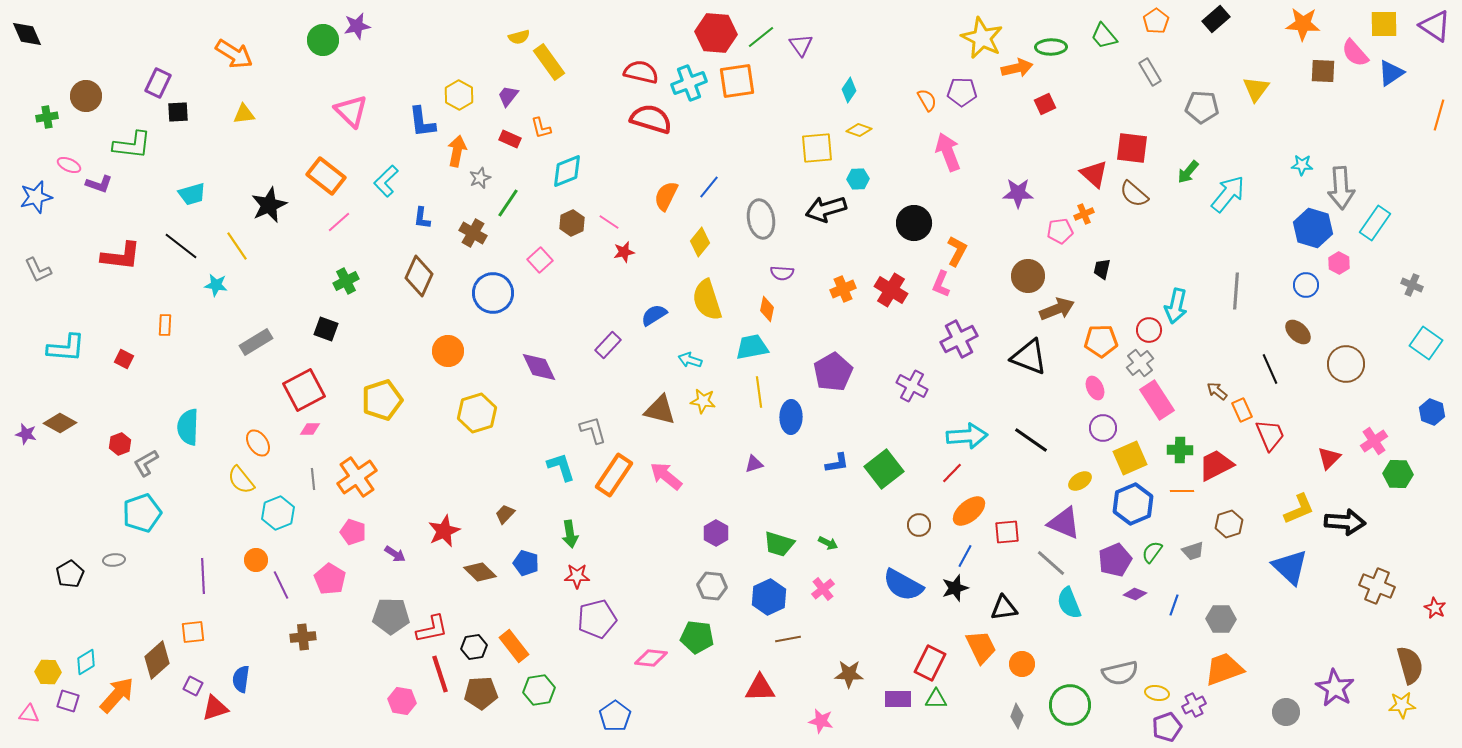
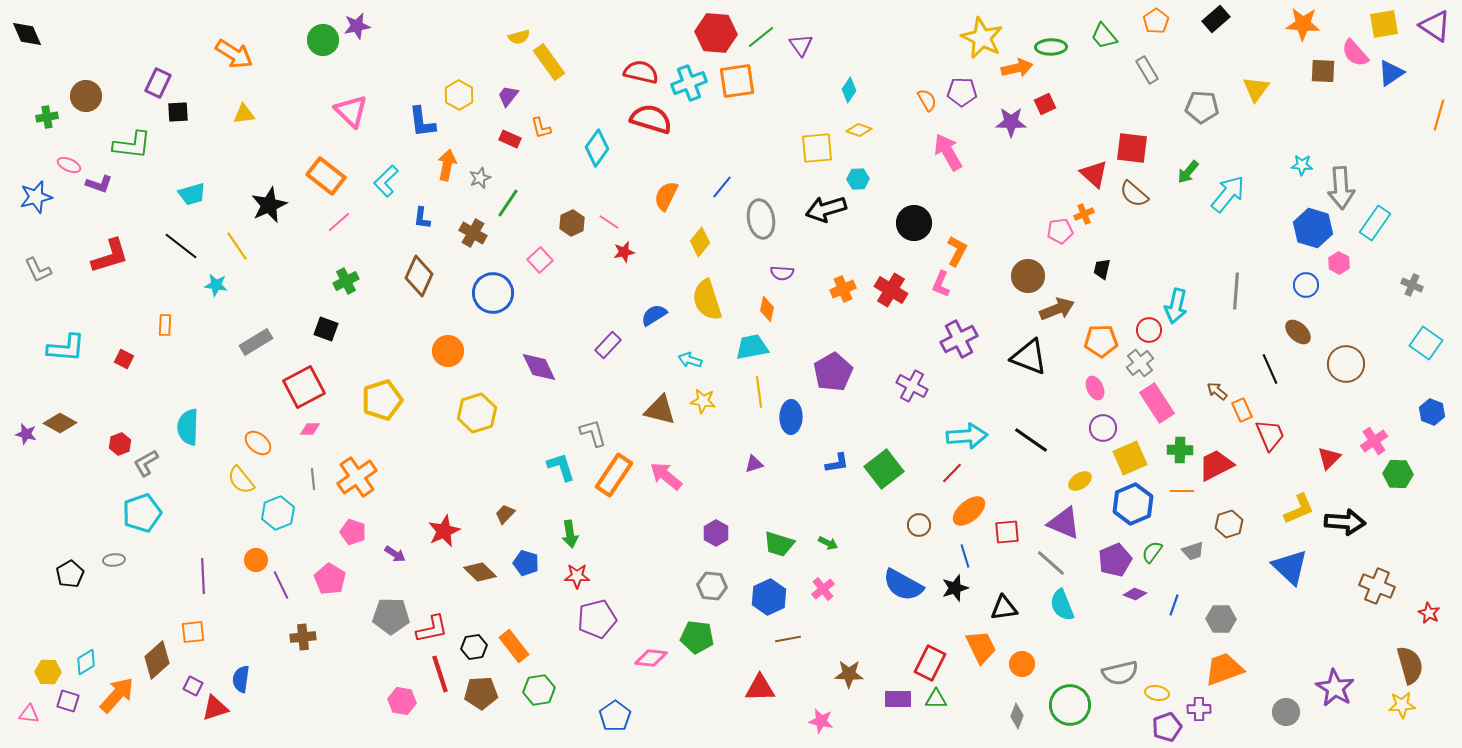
yellow square at (1384, 24): rotated 8 degrees counterclockwise
gray rectangle at (1150, 72): moved 3 px left, 2 px up
orange arrow at (457, 151): moved 10 px left, 14 px down
pink arrow at (948, 152): rotated 9 degrees counterclockwise
cyan diamond at (567, 171): moved 30 px right, 23 px up; rotated 33 degrees counterclockwise
blue line at (709, 187): moved 13 px right
purple star at (1018, 193): moved 7 px left, 71 px up
red L-shape at (121, 256): moved 11 px left; rotated 24 degrees counterclockwise
red square at (304, 390): moved 3 px up
pink rectangle at (1157, 400): moved 3 px down
gray L-shape at (593, 430): moved 3 px down
orange ellipse at (258, 443): rotated 16 degrees counterclockwise
blue line at (965, 556): rotated 45 degrees counterclockwise
cyan semicircle at (1069, 603): moved 7 px left, 2 px down
red star at (1435, 608): moved 6 px left, 5 px down
purple cross at (1194, 705): moved 5 px right, 4 px down; rotated 25 degrees clockwise
